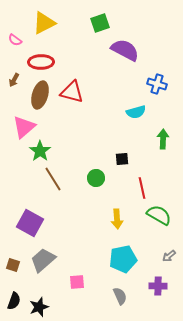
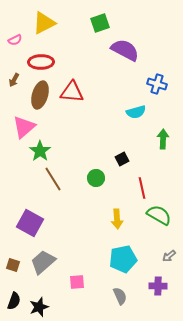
pink semicircle: rotated 64 degrees counterclockwise
red triangle: rotated 10 degrees counterclockwise
black square: rotated 24 degrees counterclockwise
gray trapezoid: moved 2 px down
